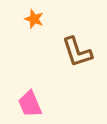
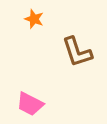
pink trapezoid: rotated 40 degrees counterclockwise
